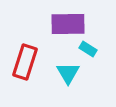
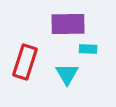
cyan rectangle: rotated 30 degrees counterclockwise
cyan triangle: moved 1 px left, 1 px down
